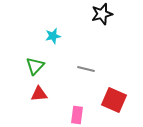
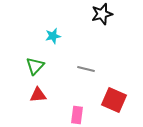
red triangle: moved 1 px left, 1 px down
